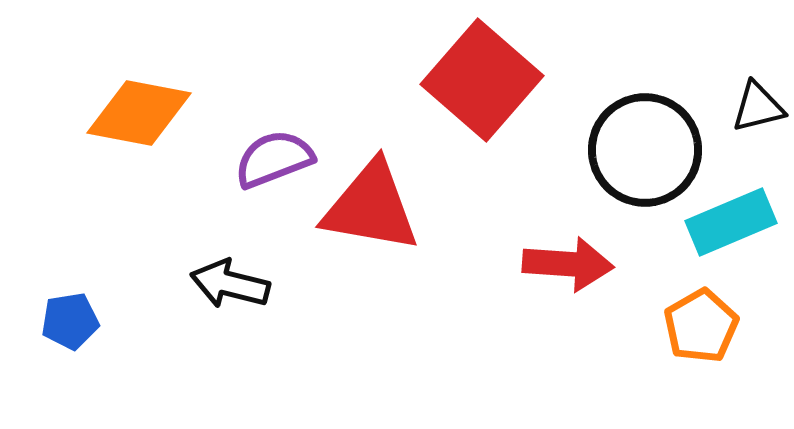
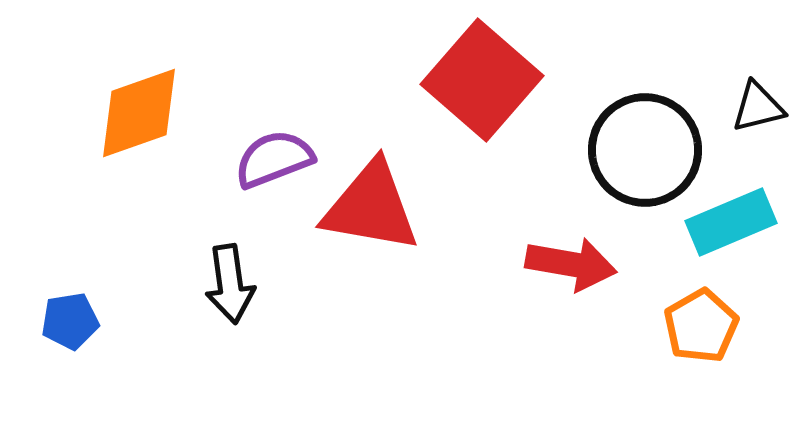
orange diamond: rotated 30 degrees counterclockwise
red arrow: moved 3 px right; rotated 6 degrees clockwise
black arrow: rotated 112 degrees counterclockwise
